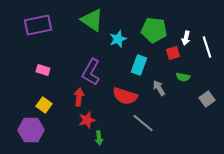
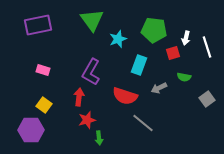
green triangle: rotated 20 degrees clockwise
green semicircle: moved 1 px right
gray arrow: rotated 84 degrees counterclockwise
